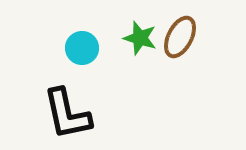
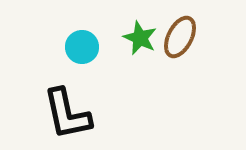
green star: rotated 8 degrees clockwise
cyan circle: moved 1 px up
